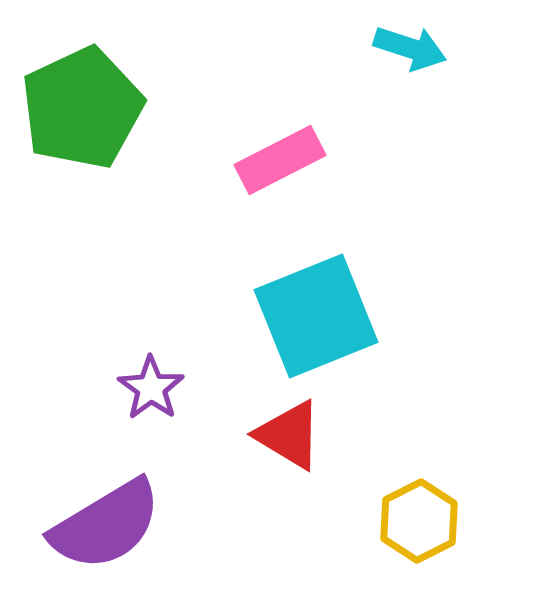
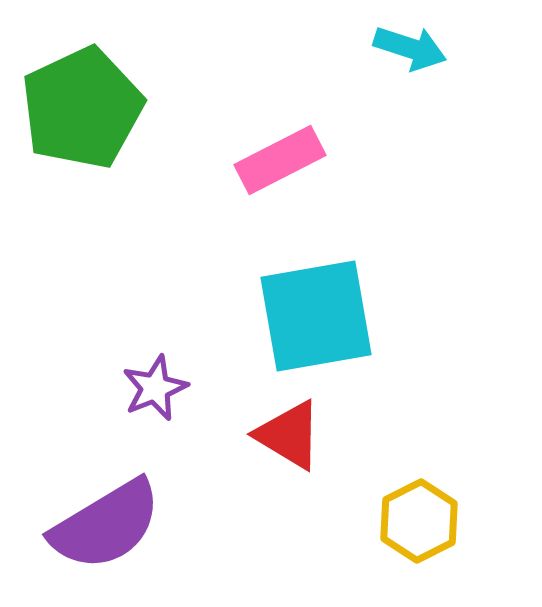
cyan square: rotated 12 degrees clockwise
purple star: moved 4 px right; rotated 14 degrees clockwise
